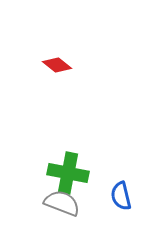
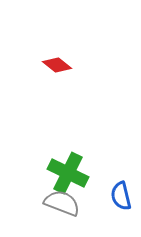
green cross: rotated 15 degrees clockwise
